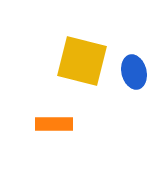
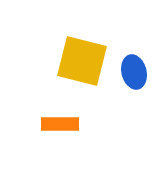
orange rectangle: moved 6 px right
